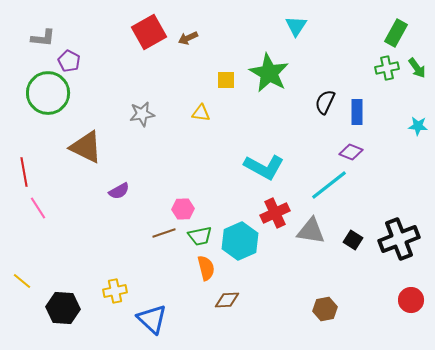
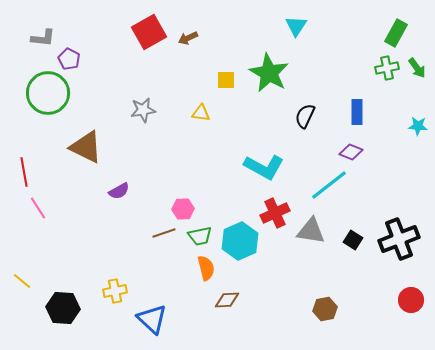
purple pentagon: moved 2 px up
black semicircle: moved 20 px left, 14 px down
gray star: moved 1 px right, 4 px up
